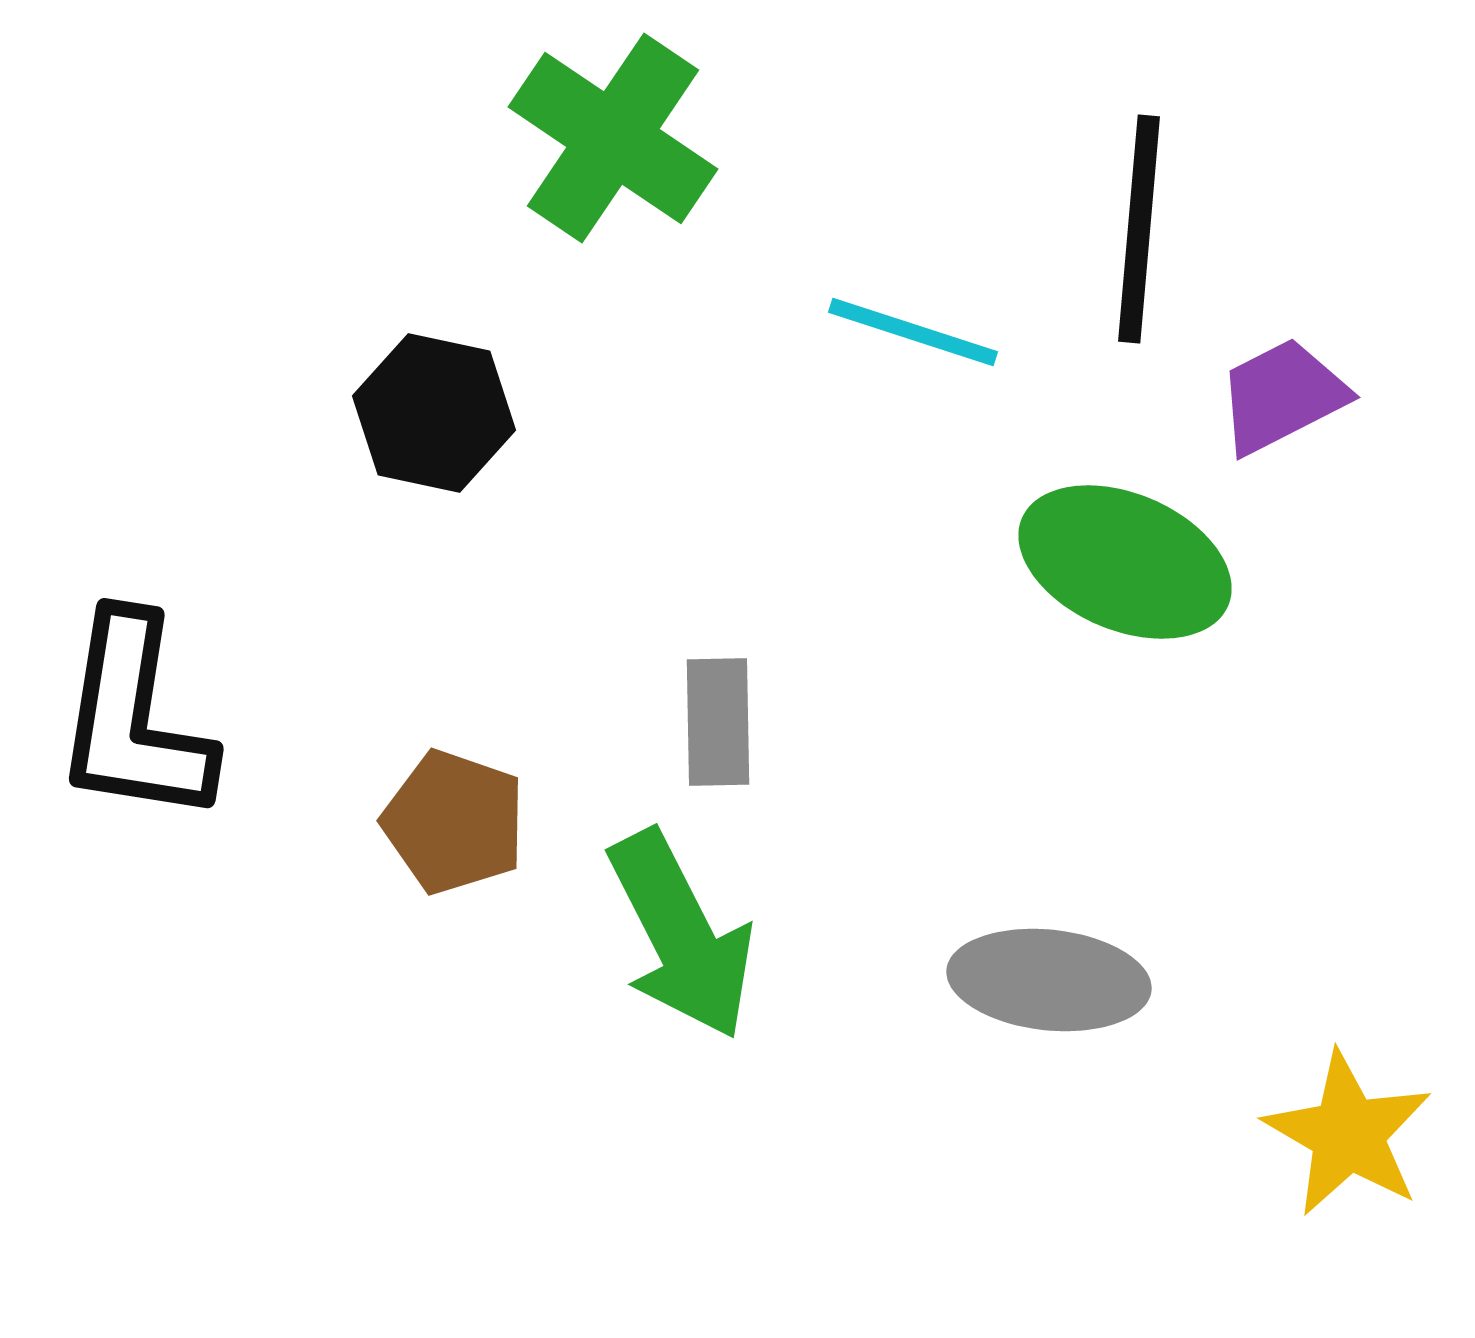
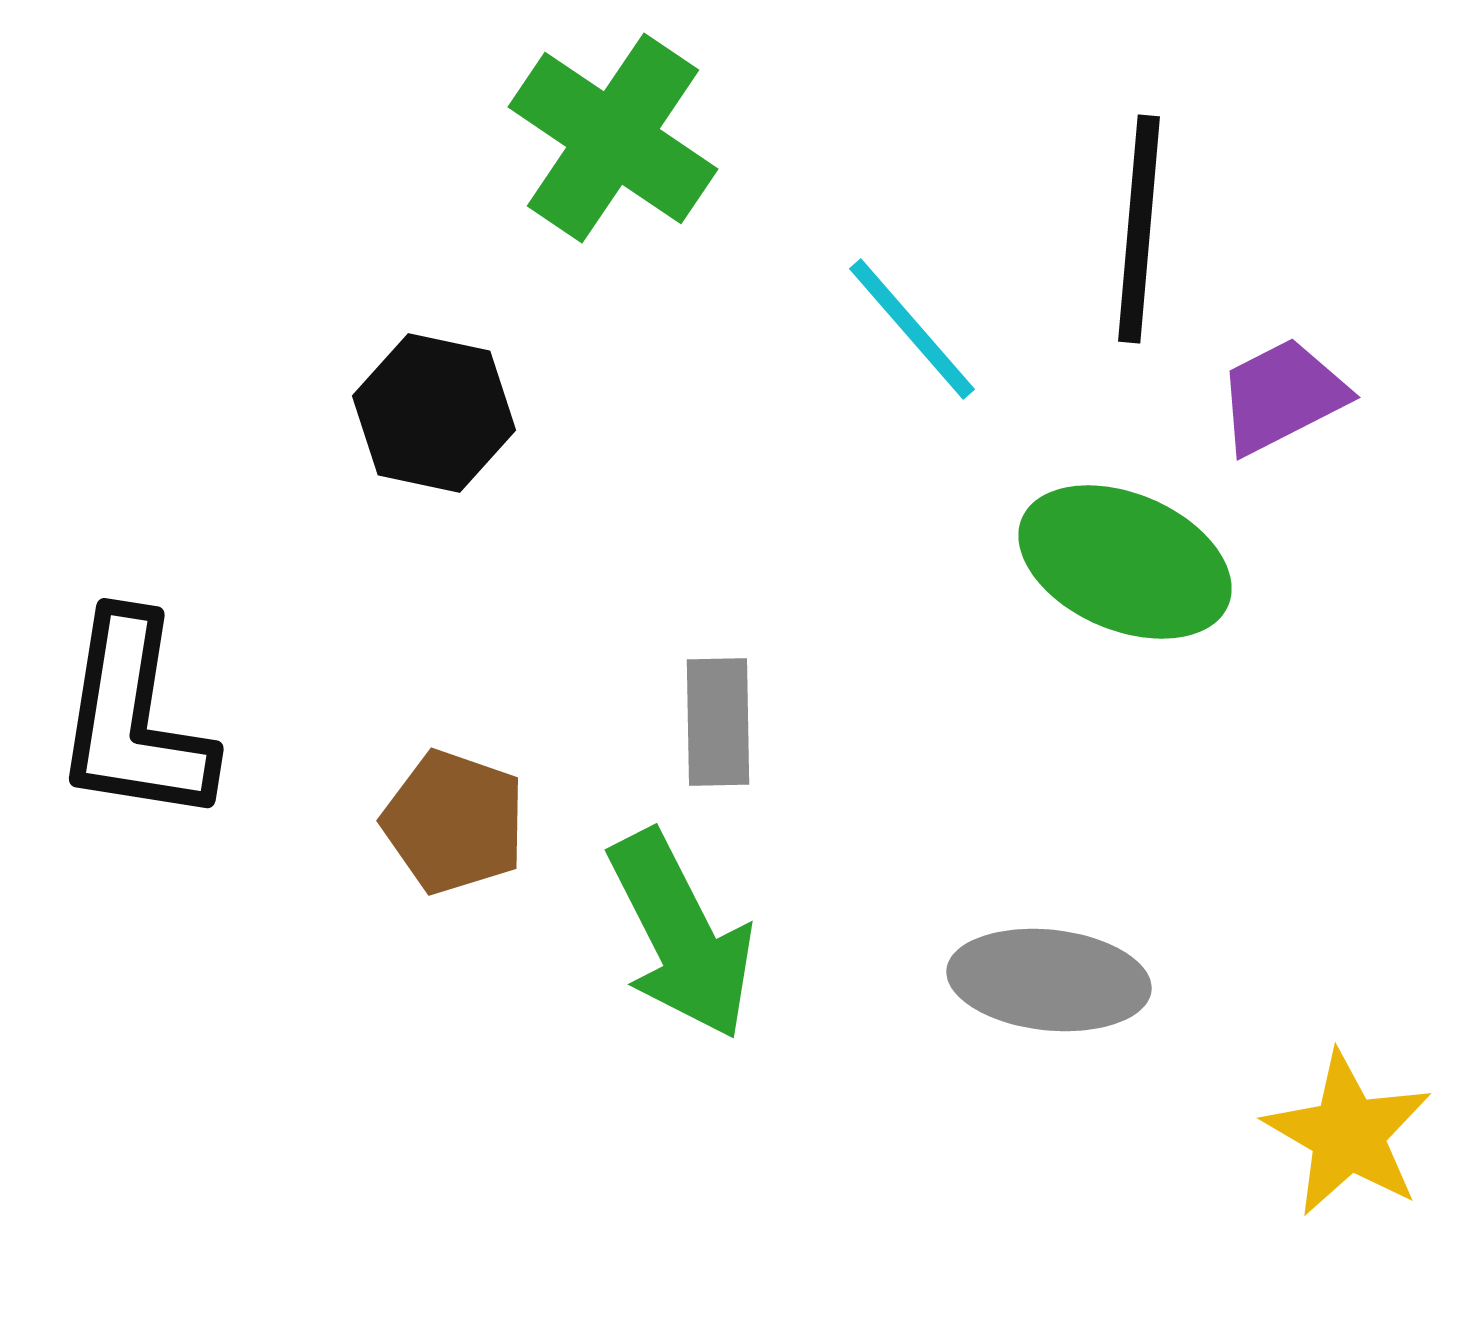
cyan line: moved 1 px left, 3 px up; rotated 31 degrees clockwise
